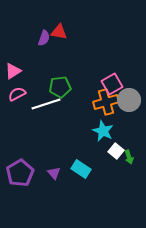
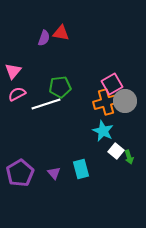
red triangle: moved 2 px right, 1 px down
pink triangle: rotated 18 degrees counterclockwise
gray circle: moved 4 px left, 1 px down
cyan rectangle: rotated 42 degrees clockwise
